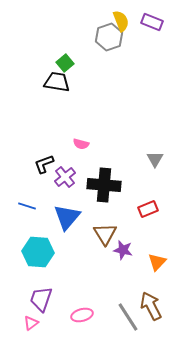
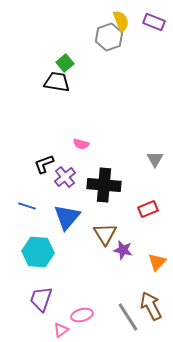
purple rectangle: moved 2 px right
pink triangle: moved 30 px right, 7 px down
